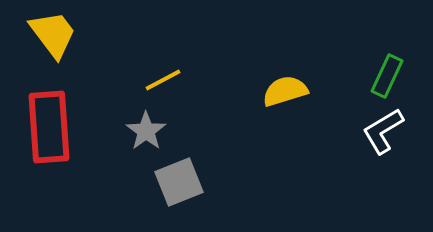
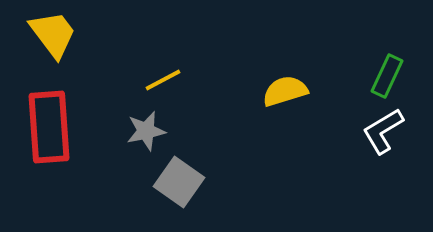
gray star: rotated 24 degrees clockwise
gray square: rotated 33 degrees counterclockwise
